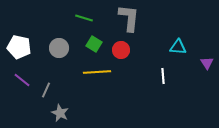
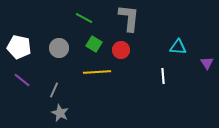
green line: rotated 12 degrees clockwise
gray line: moved 8 px right
